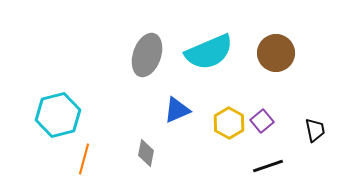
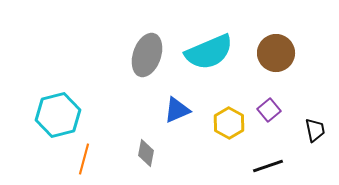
purple square: moved 7 px right, 11 px up
